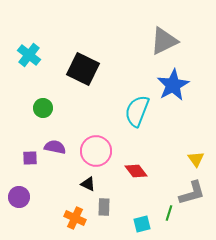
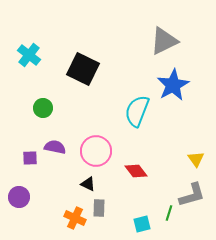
gray L-shape: moved 2 px down
gray rectangle: moved 5 px left, 1 px down
